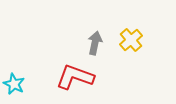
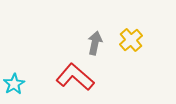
red L-shape: rotated 21 degrees clockwise
cyan star: rotated 15 degrees clockwise
